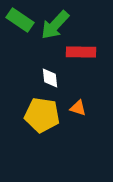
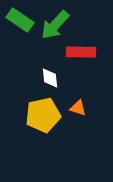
yellow pentagon: moved 1 px right; rotated 20 degrees counterclockwise
